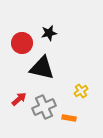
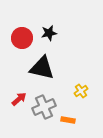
red circle: moved 5 px up
orange rectangle: moved 1 px left, 2 px down
